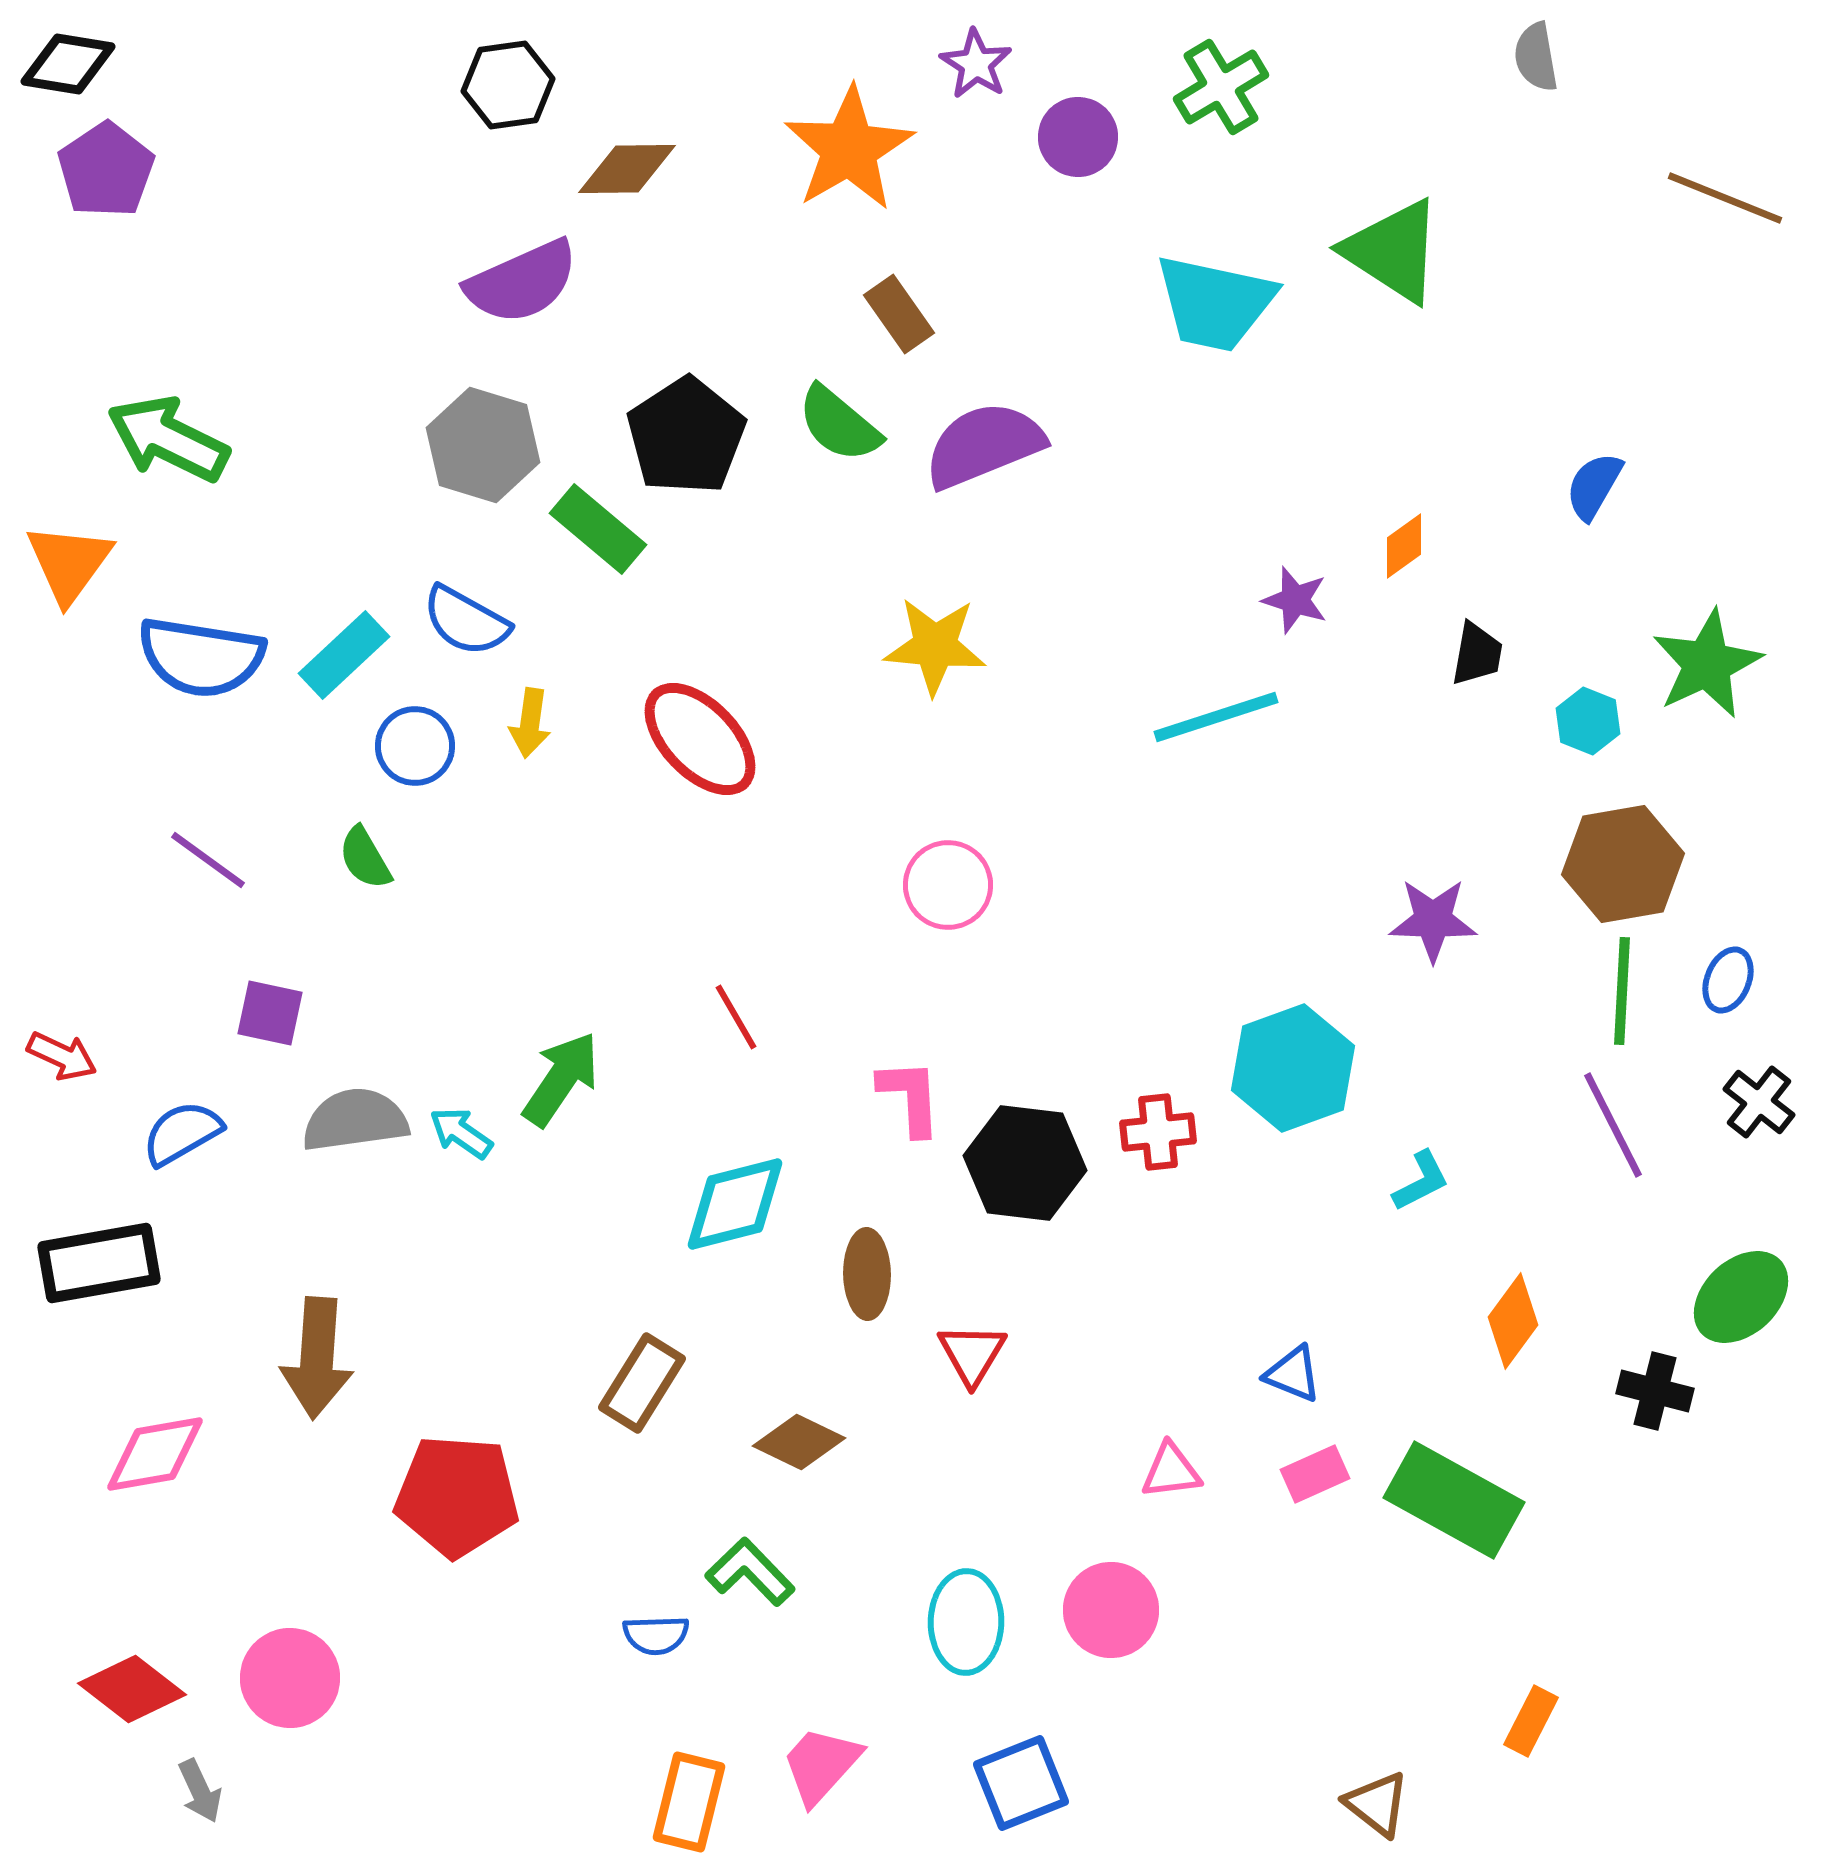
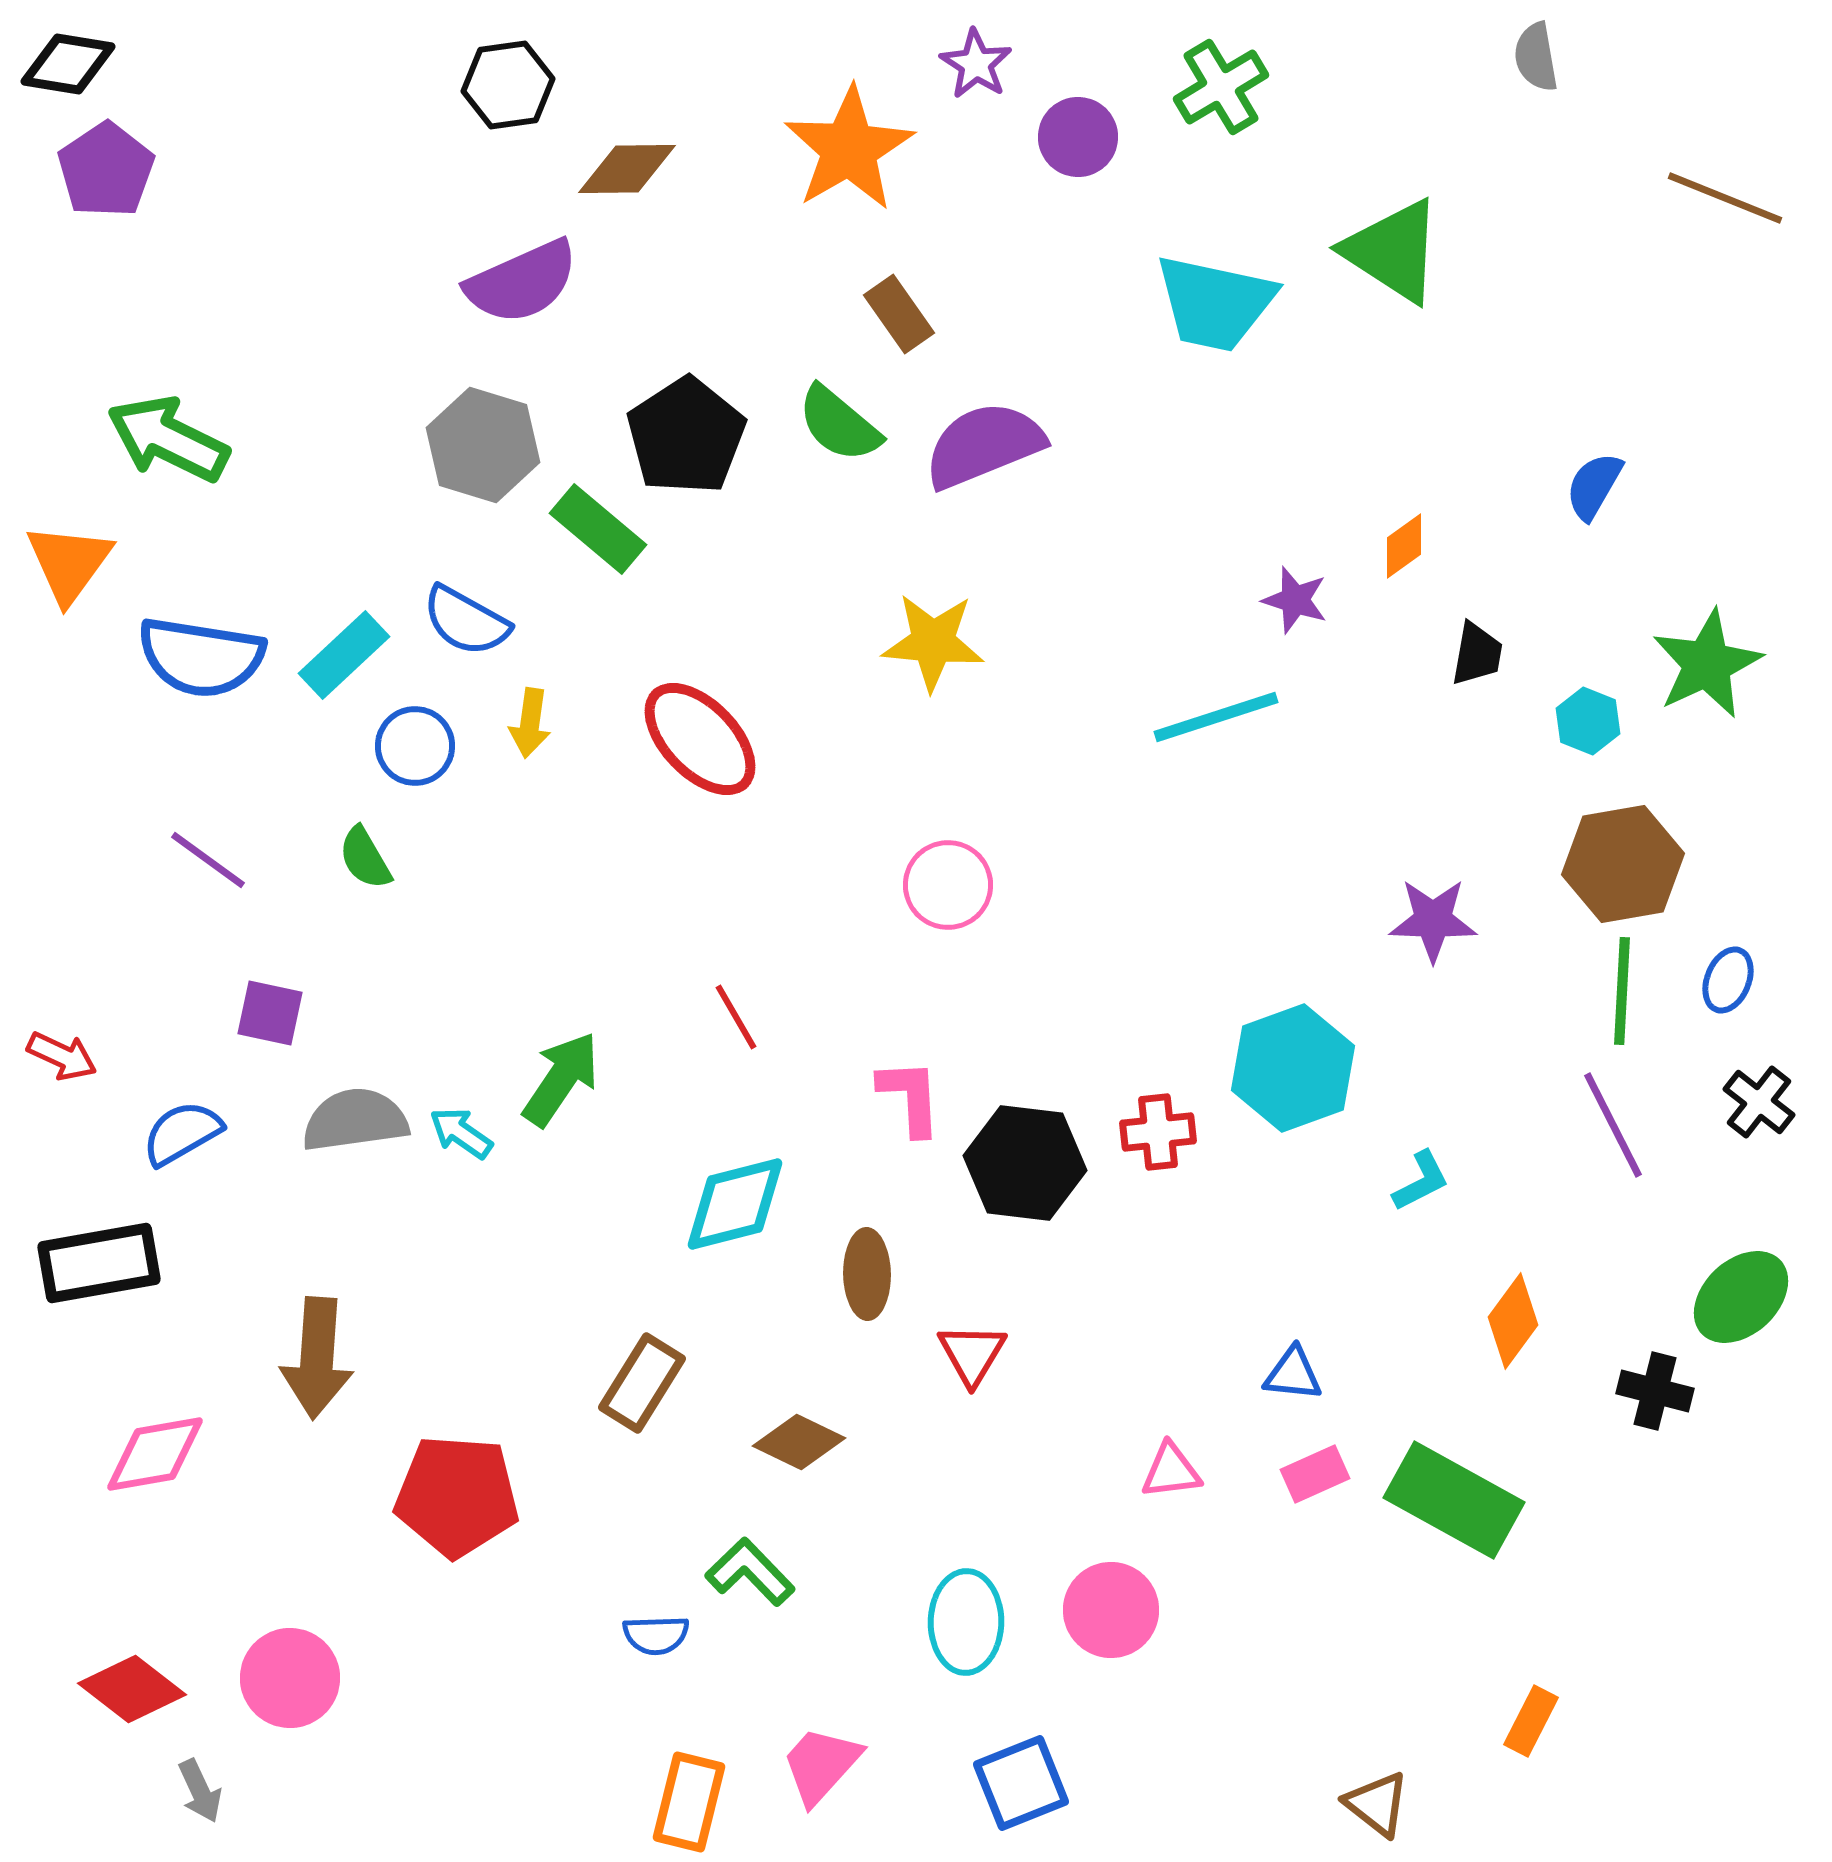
yellow star at (935, 646): moved 2 px left, 4 px up
blue triangle at (1293, 1374): rotated 16 degrees counterclockwise
